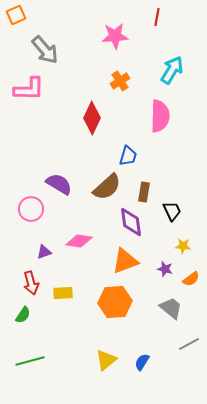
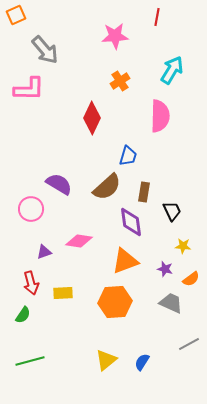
gray trapezoid: moved 5 px up; rotated 15 degrees counterclockwise
